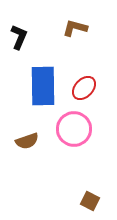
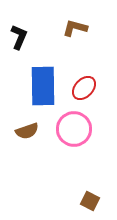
brown semicircle: moved 10 px up
